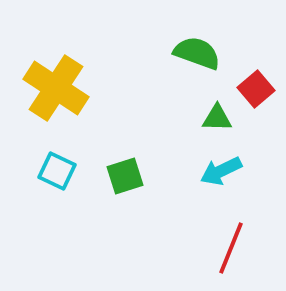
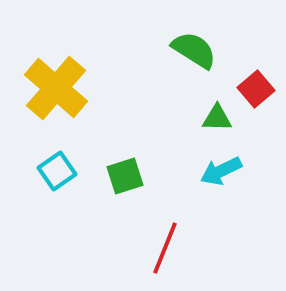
green semicircle: moved 3 px left, 3 px up; rotated 12 degrees clockwise
yellow cross: rotated 8 degrees clockwise
cyan square: rotated 30 degrees clockwise
red line: moved 66 px left
